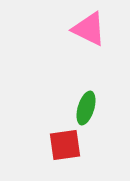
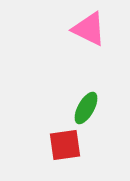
green ellipse: rotated 12 degrees clockwise
